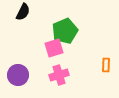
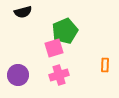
black semicircle: rotated 48 degrees clockwise
orange rectangle: moved 1 px left
